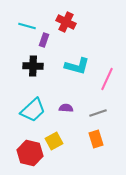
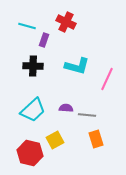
gray line: moved 11 px left, 2 px down; rotated 24 degrees clockwise
yellow square: moved 1 px right, 1 px up
